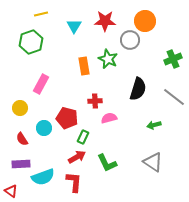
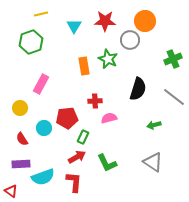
red pentagon: rotated 20 degrees counterclockwise
